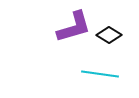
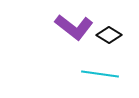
purple L-shape: rotated 54 degrees clockwise
